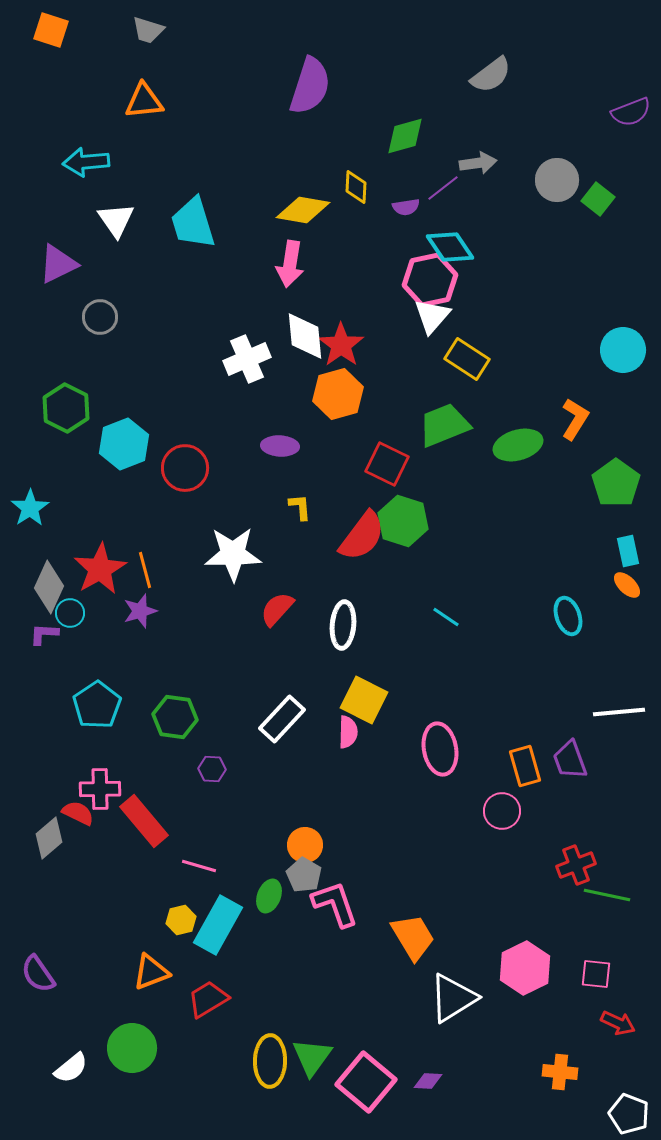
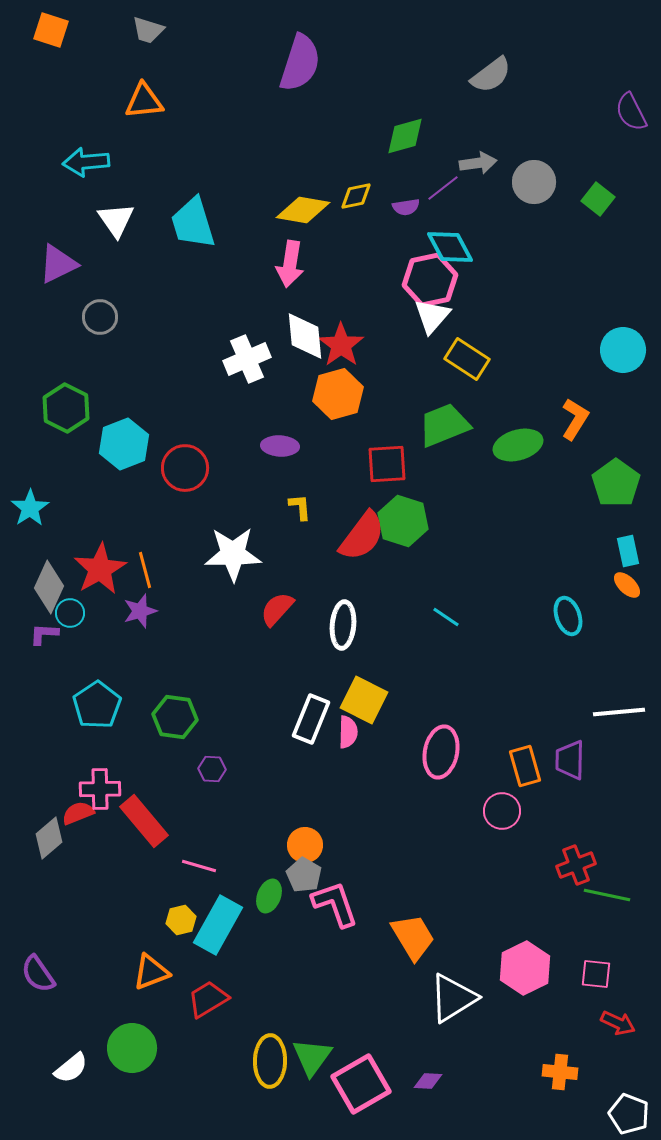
purple semicircle at (310, 86): moved 10 px left, 23 px up
purple semicircle at (631, 112): rotated 84 degrees clockwise
gray circle at (557, 180): moved 23 px left, 2 px down
yellow diamond at (356, 187): moved 9 px down; rotated 76 degrees clockwise
cyan diamond at (450, 247): rotated 6 degrees clockwise
red square at (387, 464): rotated 30 degrees counterclockwise
white rectangle at (282, 719): moved 29 px right; rotated 21 degrees counterclockwise
pink ellipse at (440, 749): moved 1 px right, 3 px down; rotated 21 degrees clockwise
purple trapezoid at (570, 760): rotated 21 degrees clockwise
red semicircle at (78, 813): rotated 48 degrees counterclockwise
pink square at (366, 1082): moved 5 px left, 2 px down; rotated 20 degrees clockwise
